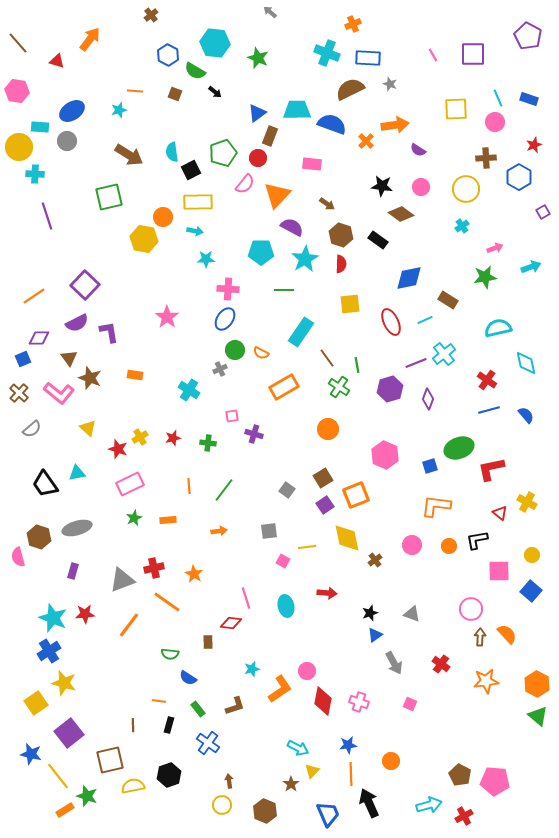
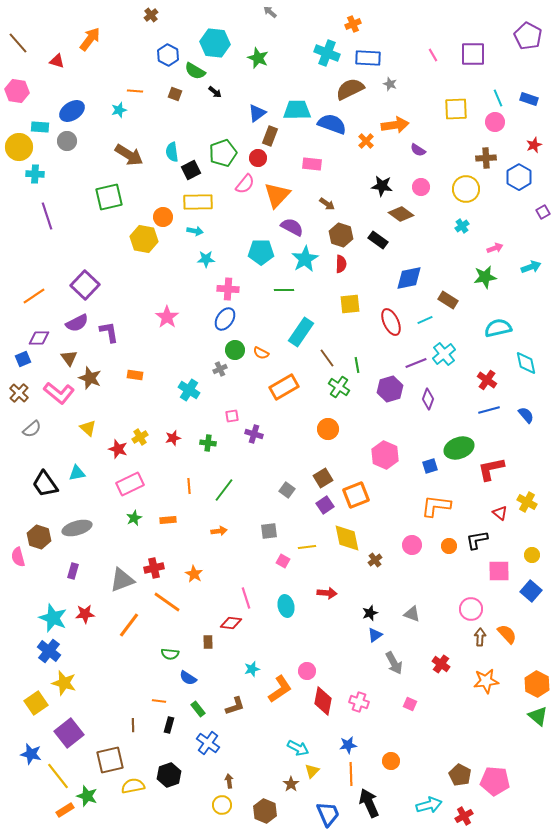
blue cross at (49, 651): rotated 20 degrees counterclockwise
